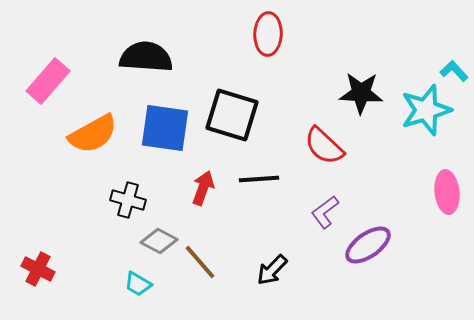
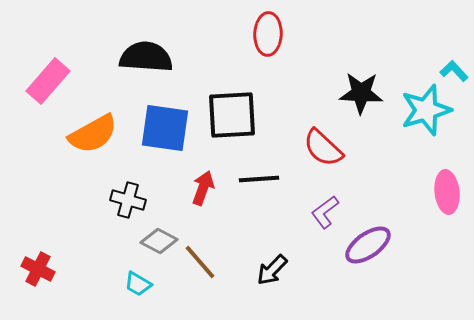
black square: rotated 20 degrees counterclockwise
red semicircle: moved 1 px left, 2 px down
